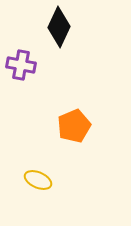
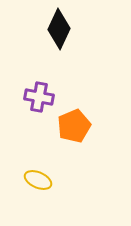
black diamond: moved 2 px down
purple cross: moved 18 px right, 32 px down
